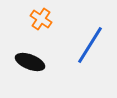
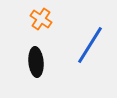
black ellipse: moved 6 px right; rotated 64 degrees clockwise
